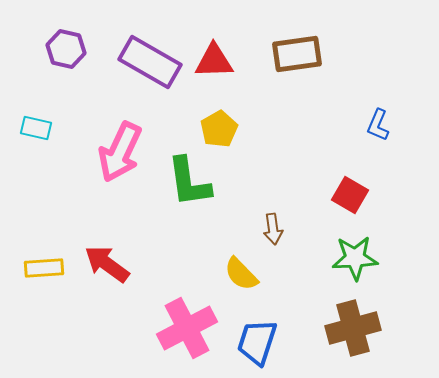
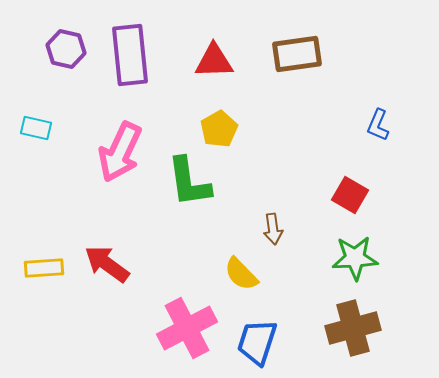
purple rectangle: moved 20 px left, 7 px up; rotated 54 degrees clockwise
